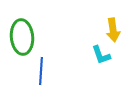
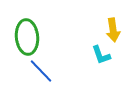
green ellipse: moved 5 px right
blue line: rotated 48 degrees counterclockwise
